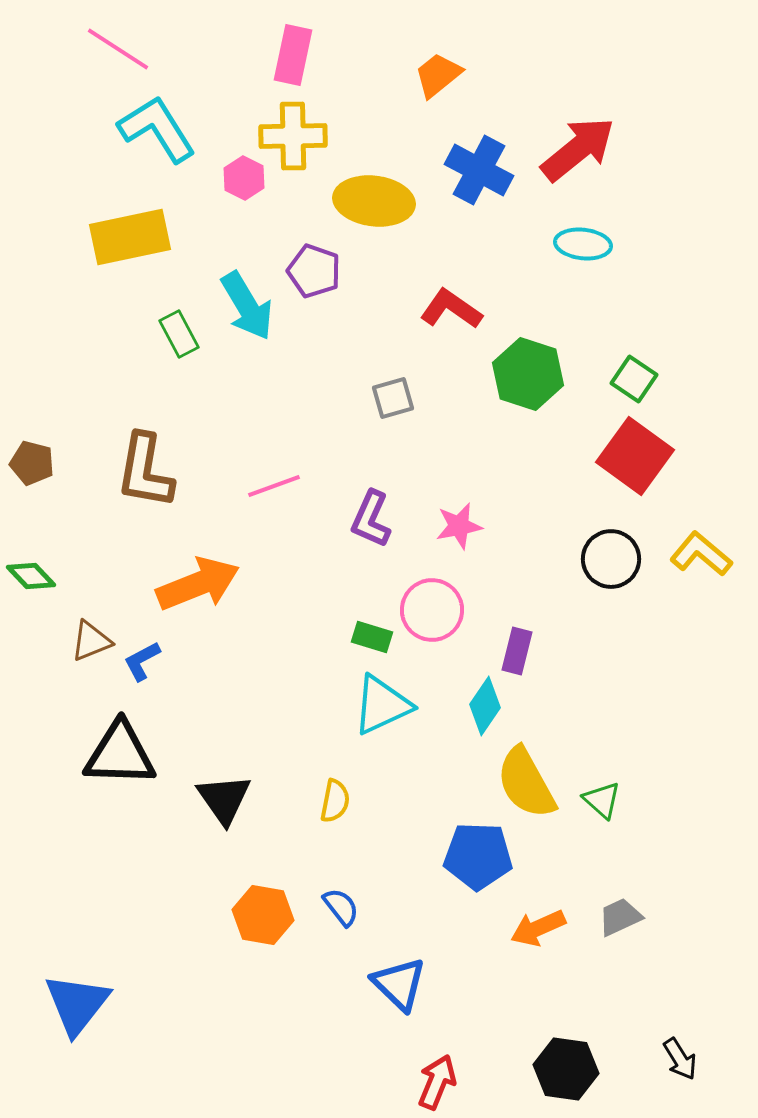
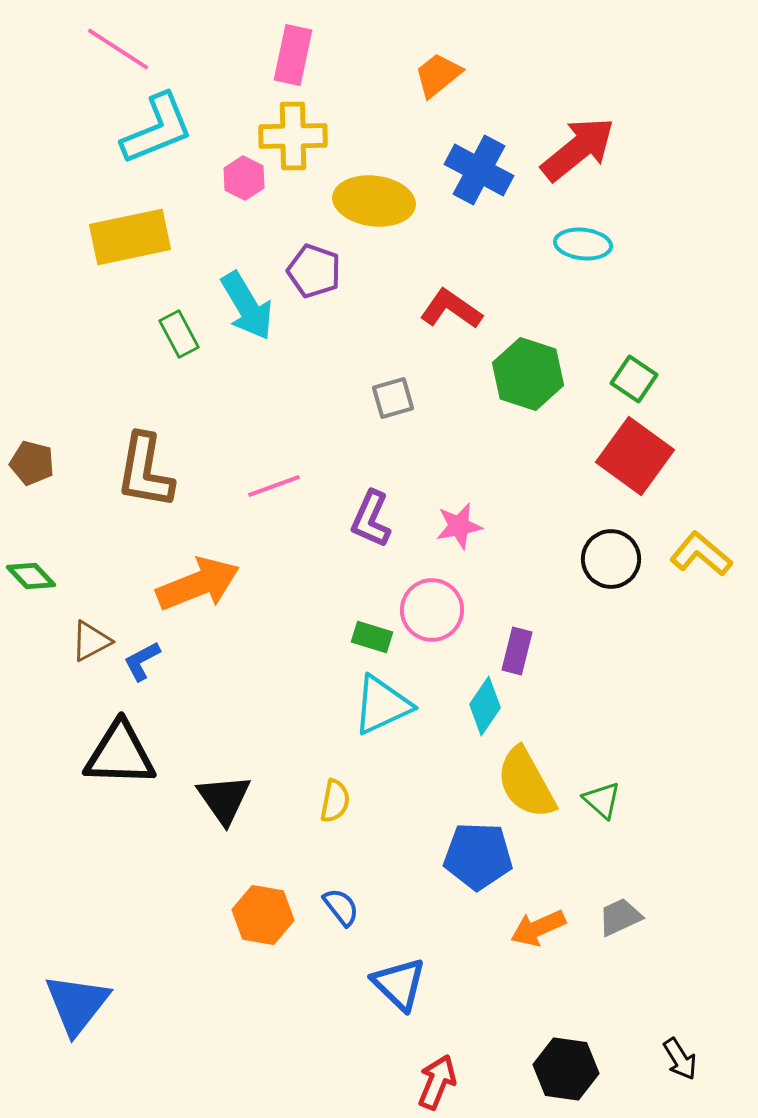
cyan L-shape at (157, 129): rotated 100 degrees clockwise
brown triangle at (91, 641): rotated 6 degrees counterclockwise
